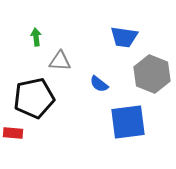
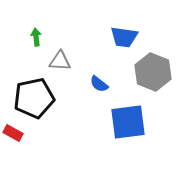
gray hexagon: moved 1 px right, 2 px up
red rectangle: rotated 24 degrees clockwise
